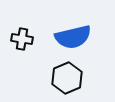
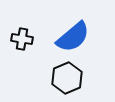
blue semicircle: rotated 27 degrees counterclockwise
